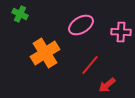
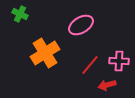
pink cross: moved 2 px left, 29 px down
red arrow: rotated 24 degrees clockwise
